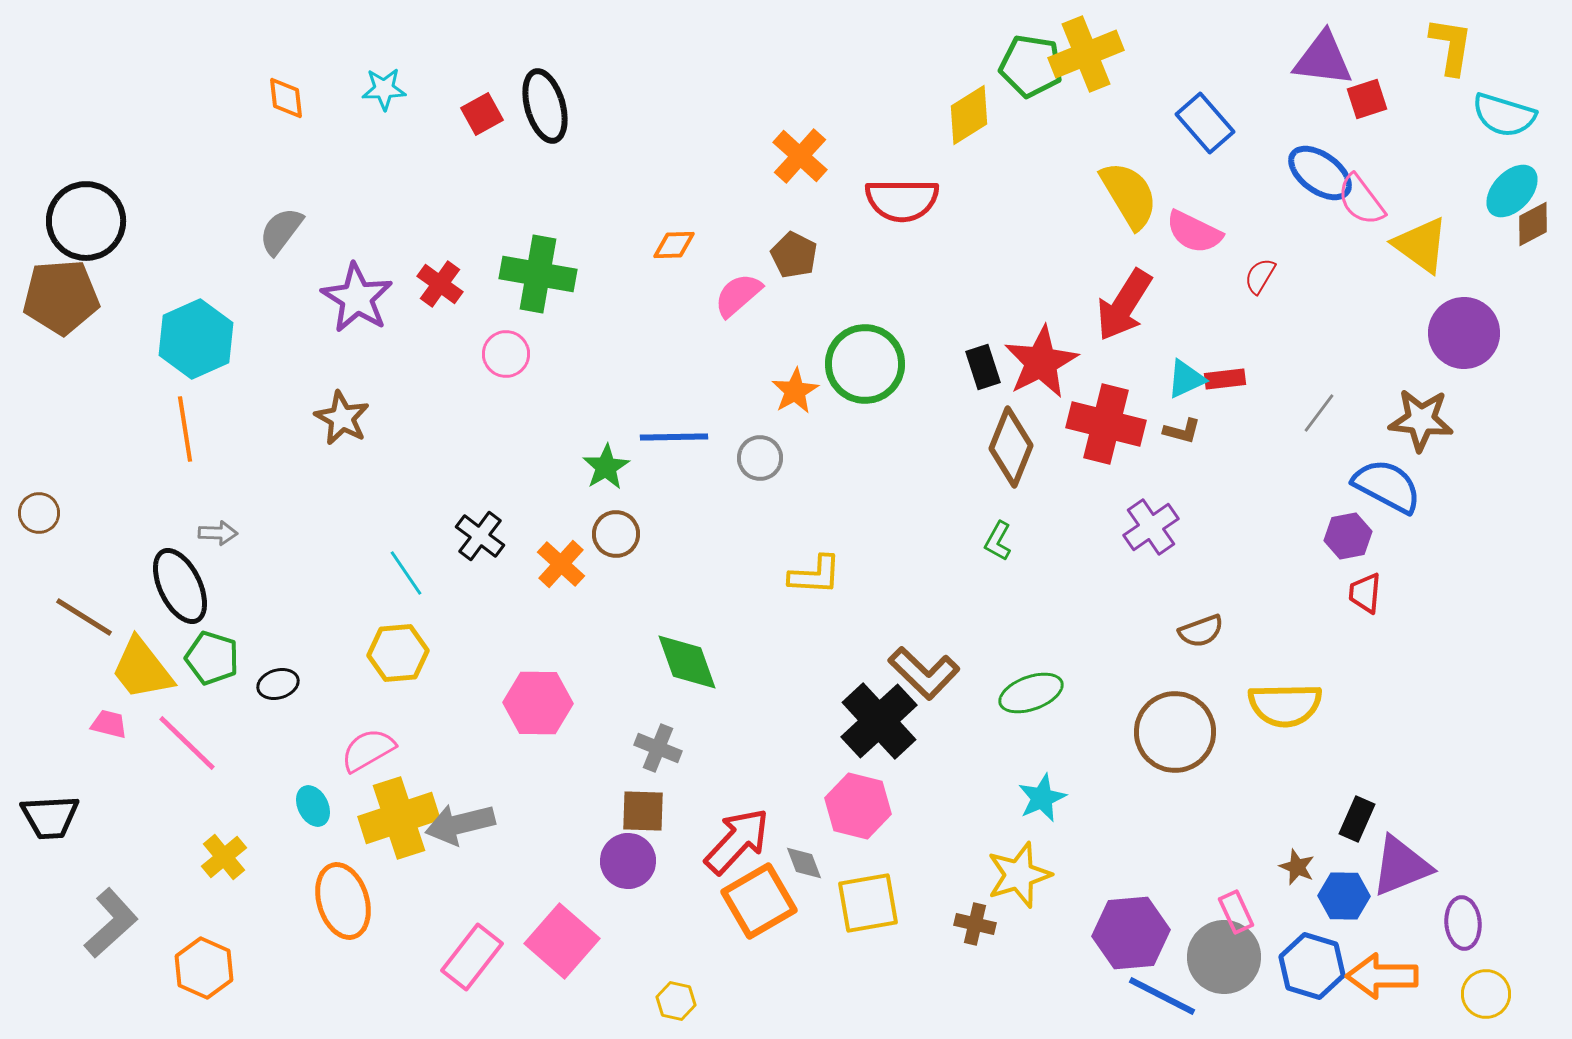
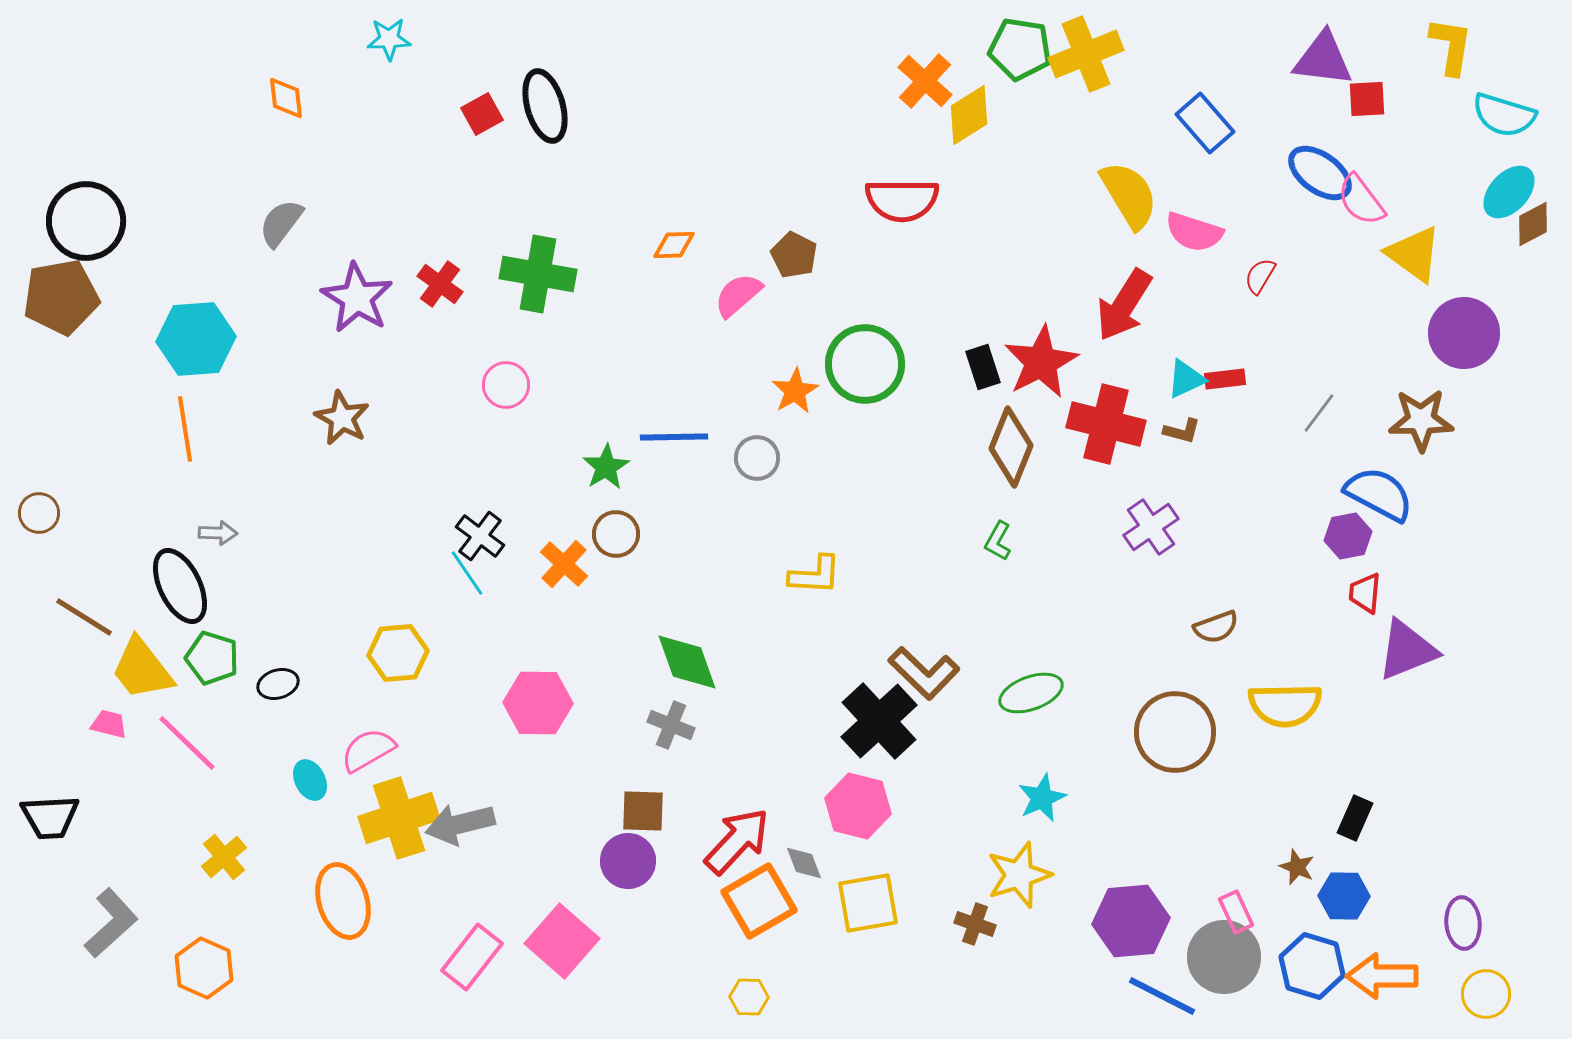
green pentagon at (1031, 66): moved 11 px left, 17 px up
cyan star at (384, 89): moved 5 px right, 50 px up
red square at (1367, 99): rotated 15 degrees clockwise
orange cross at (800, 156): moved 125 px right, 75 px up
cyan ellipse at (1512, 191): moved 3 px left, 1 px down
gray semicircle at (281, 231): moved 8 px up
pink semicircle at (1194, 232): rotated 8 degrees counterclockwise
yellow triangle at (1421, 245): moved 7 px left, 9 px down
brown pentagon at (61, 297): rotated 6 degrees counterclockwise
cyan hexagon at (196, 339): rotated 20 degrees clockwise
pink circle at (506, 354): moved 31 px down
brown star at (1421, 420): rotated 6 degrees counterclockwise
gray circle at (760, 458): moved 3 px left
blue semicircle at (1387, 486): moved 8 px left, 8 px down
orange cross at (561, 564): moved 3 px right
cyan line at (406, 573): moved 61 px right
brown semicircle at (1201, 631): moved 15 px right, 4 px up
gray cross at (658, 748): moved 13 px right, 23 px up
cyan ellipse at (313, 806): moved 3 px left, 26 px up
black rectangle at (1357, 819): moved 2 px left, 1 px up
purple triangle at (1401, 866): moved 6 px right, 216 px up
brown cross at (975, 924): rotated 6 degrees clockwise
purple hexagon at (1131, 933): moved 12 px up
yellow hexagon at (676, 1001): moved 73 px right, 4 px up; rotated 12 degrees counterclockwise
